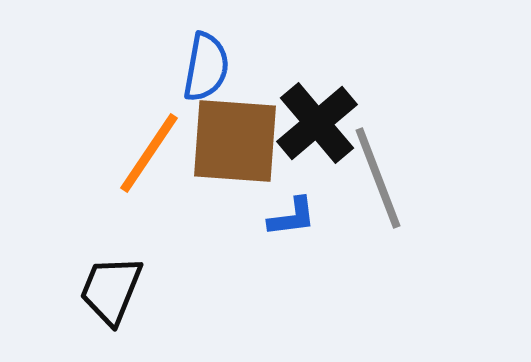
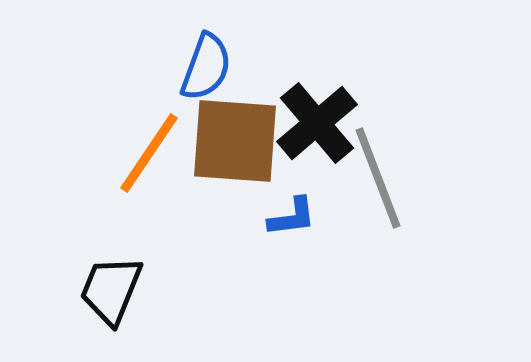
blue semicircle: rotated 10 degrees clockwise
